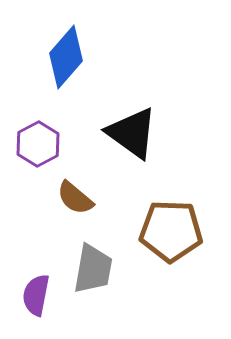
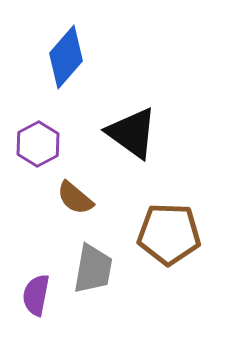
brown pentagon: moved 2 px left, 3 px down
